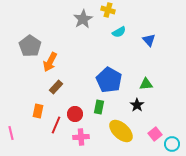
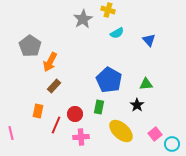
cyan semicircle: moved 2 px left, 1 px down
brown rectangle: moved 2 px left, 1 px up
